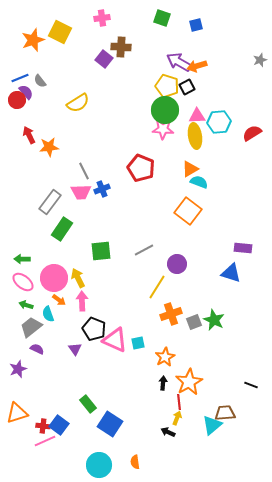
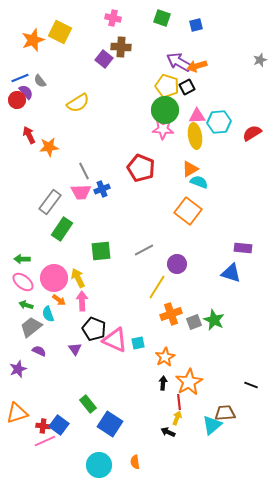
pink cross at (102, 18): moved 11 px right; rotated 21 degrees clockwise
purple semicircle at (37, 349): moved 2 px right, 2 px down
